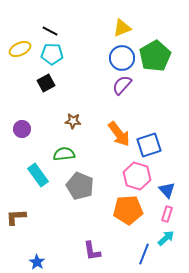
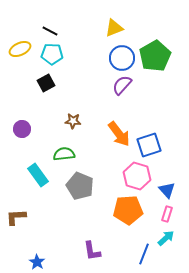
yellow triangle: moved 8 px left
